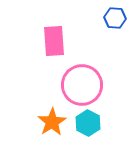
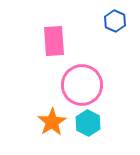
blue hexagon: moved 3 px down; rotated 20 degrees clockwise
